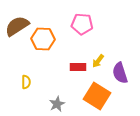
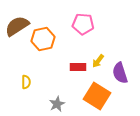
pink pentagon: moved 1 px right
orange hexagon: rotated 15 degrees counterclockwise
